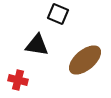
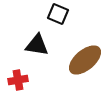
red cross: rotated 24 degrees counterclockwise
